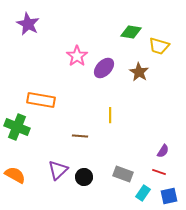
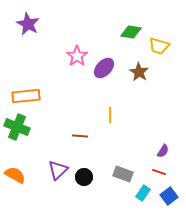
orange rectangle: moved 15 px left, 4 px up; rotated 16 degrees counterclockwise
blue square: rotated 24 degrees counterclockwise
